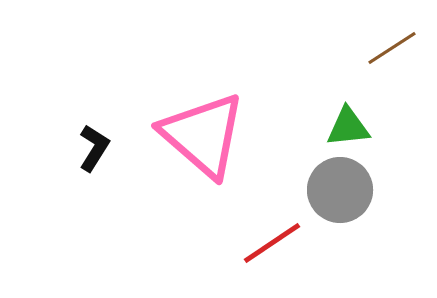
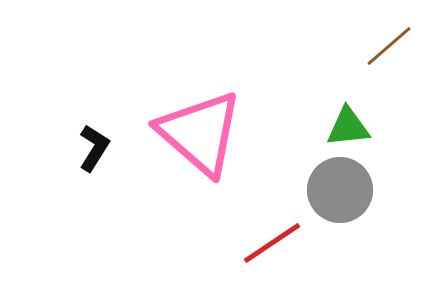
brown line: moved 3 px left, 2 px up; rotated 8 degrees counterclockwise
pink triangle: moved 3 px left, 2 px up
